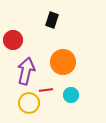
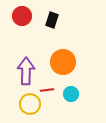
red circle: moved 9 px right, 24 px up
purple arrow: rotated 12 degrees counterclockwise
red line: moved 1 px right
cyan circle: moved 1 px up
yellow circle: moved 1 px right, 1 px down
